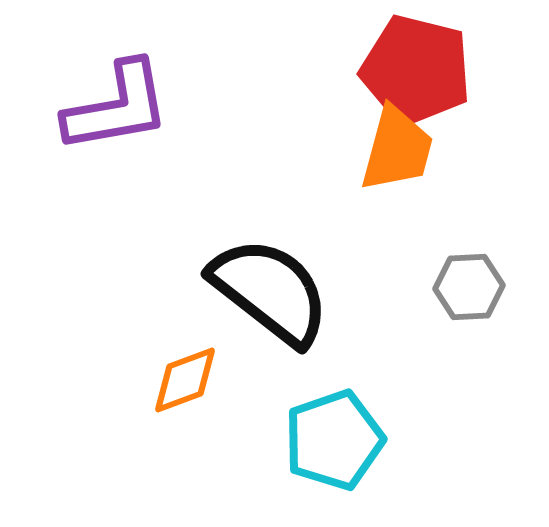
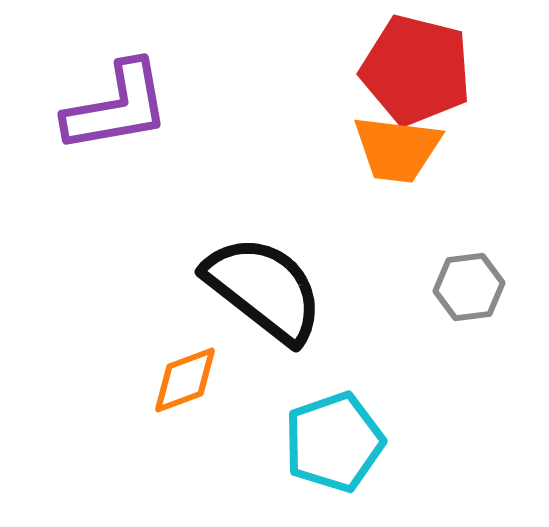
orange trapezoid: rotated 82 degrees clockwise
gray hexagon: rotated 4 degrees counterclockwise
black semicircle: moved 6 px left, 2 px up
cyan pentagon: moved 2 px down
